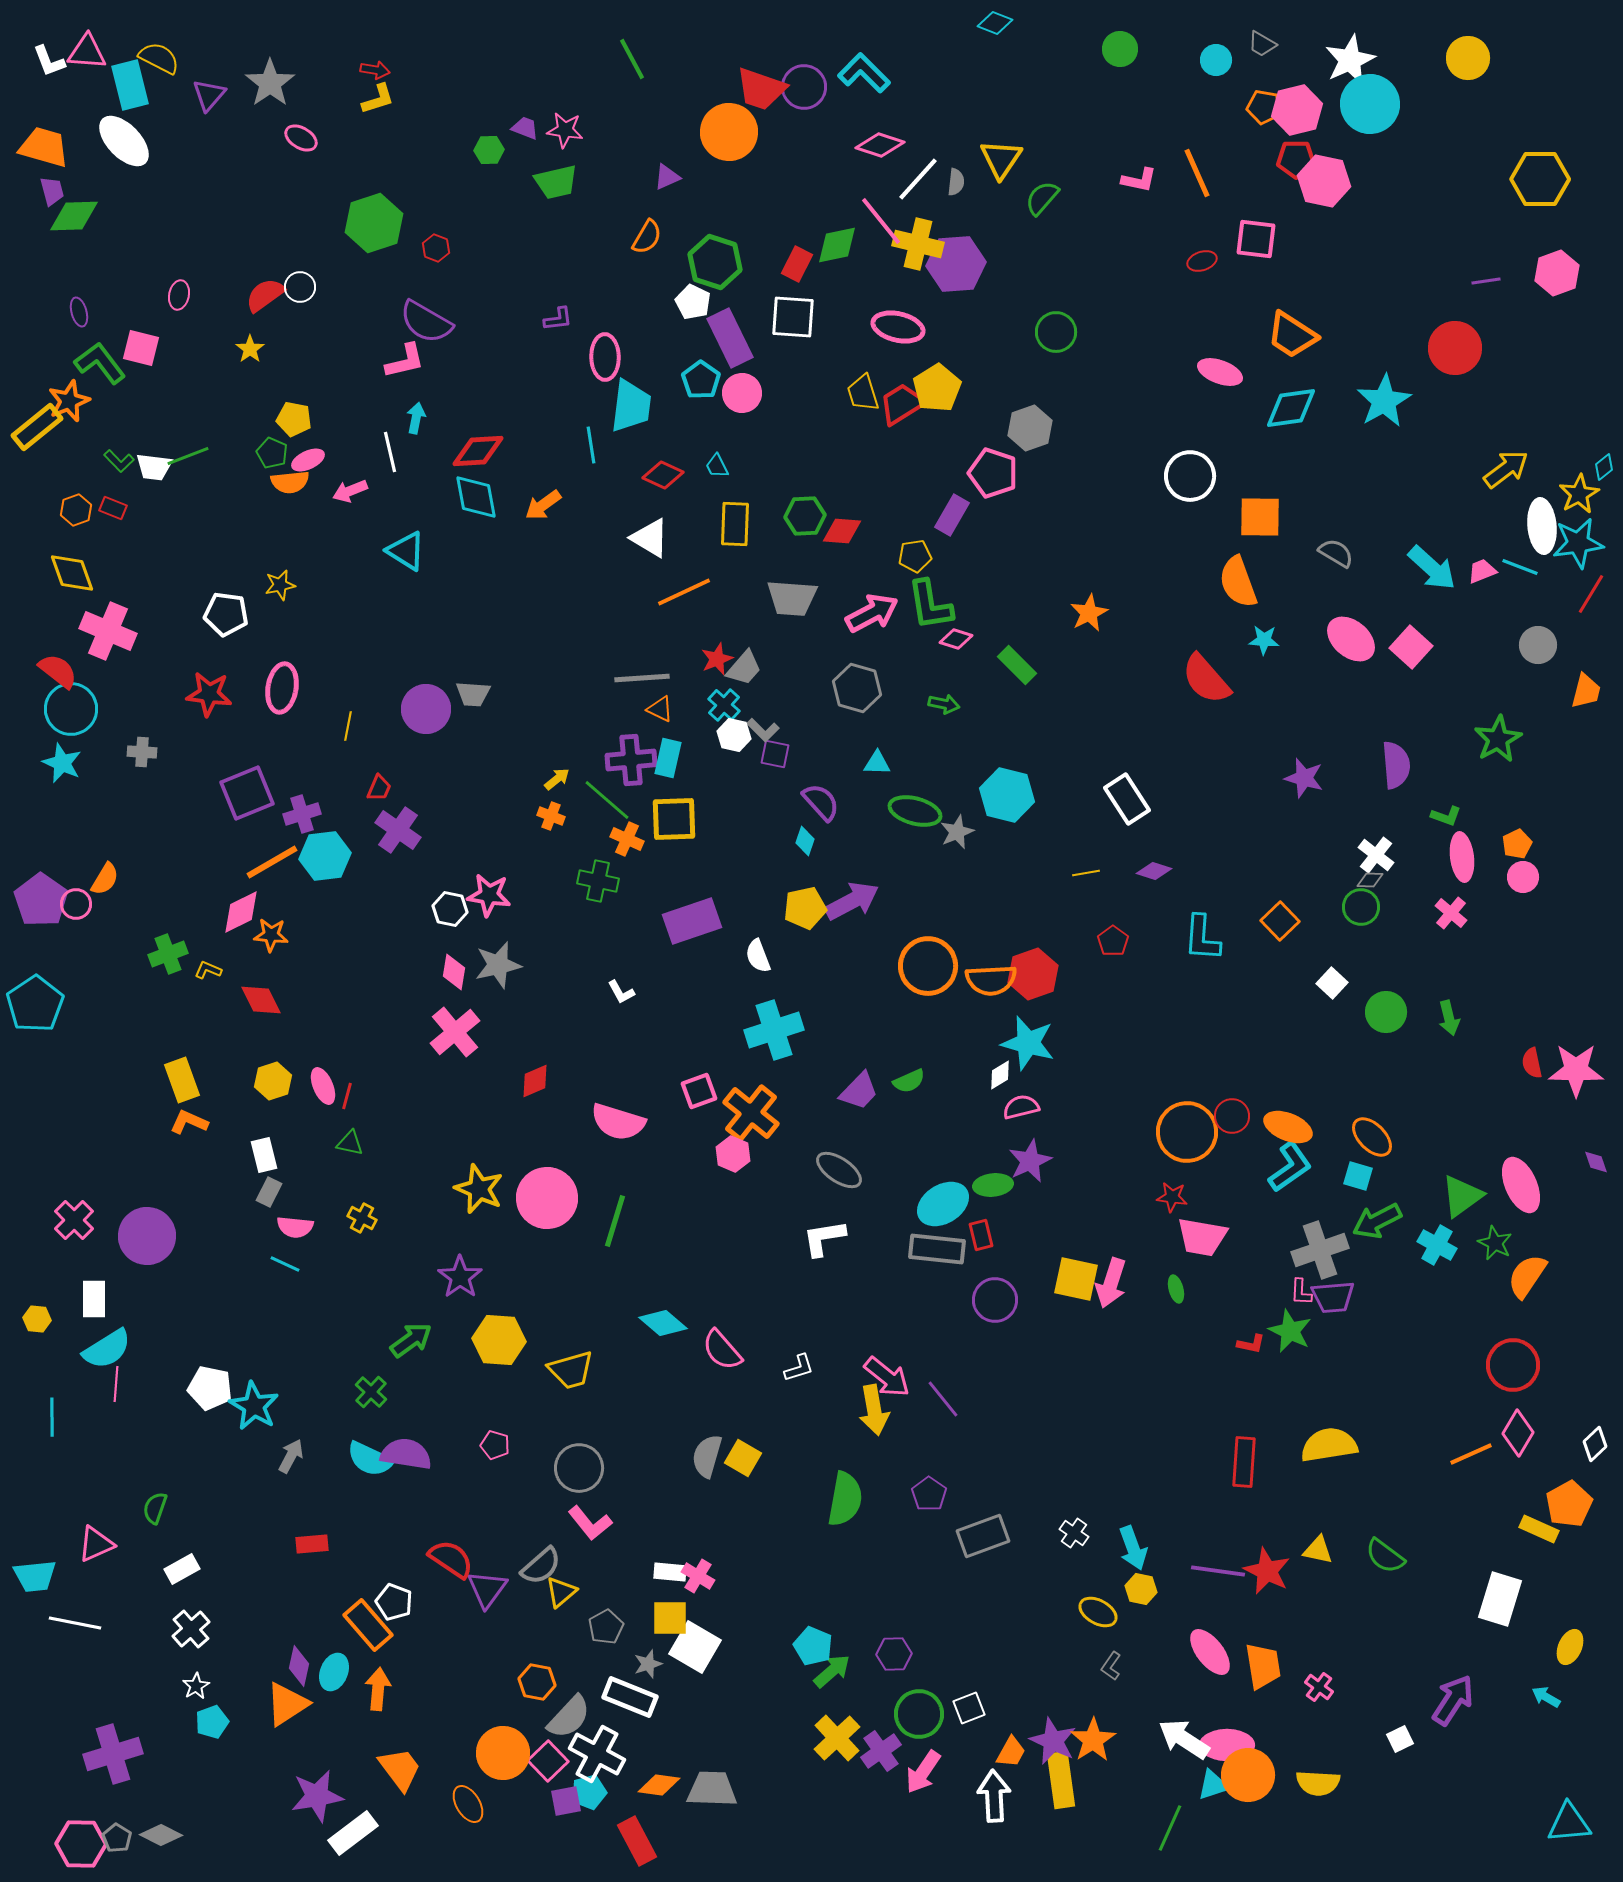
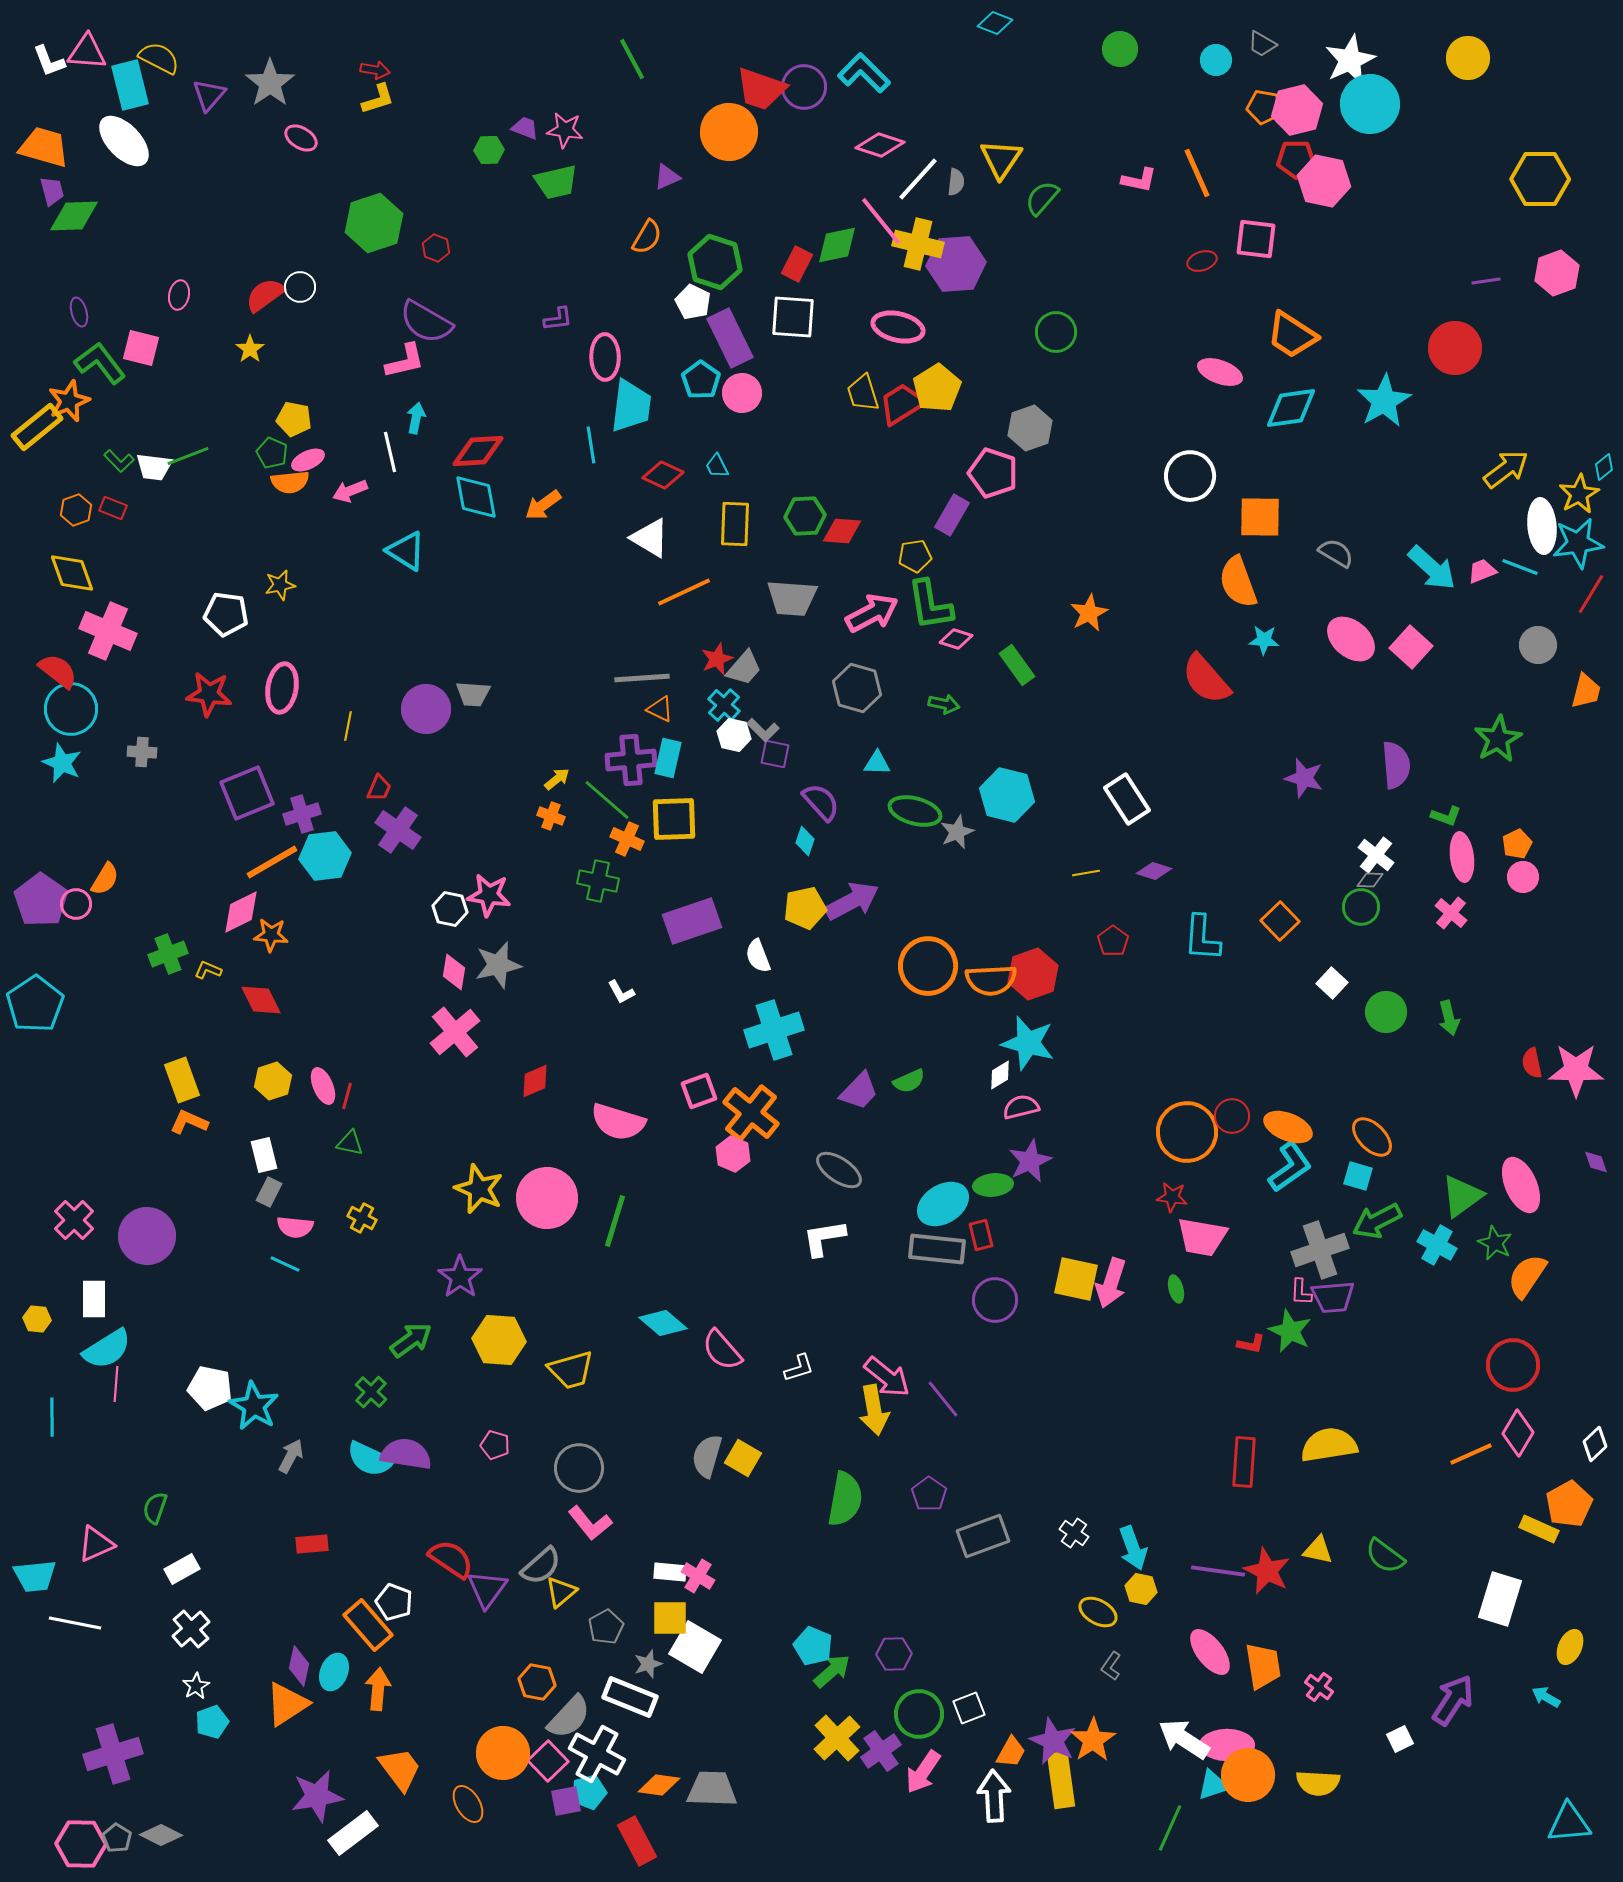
green rectangle at (1017, 665): rotated 9 degrees clockwise
